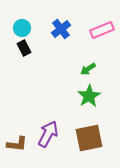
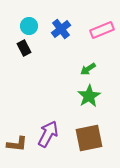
cyan circle: moved 7 px right, 2 px up
